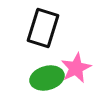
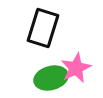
green ellipse: moved 4 px right
